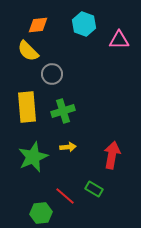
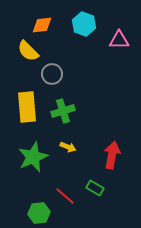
orange diamond: moved 4 px right
yellow arrow: rotated 28 degrees clockwise
green rectangle: moved 1 px right, 1 px up
green hexagon: moved 2 px left
